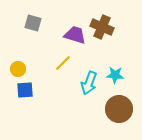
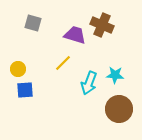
brown cross: moved 2 px up
